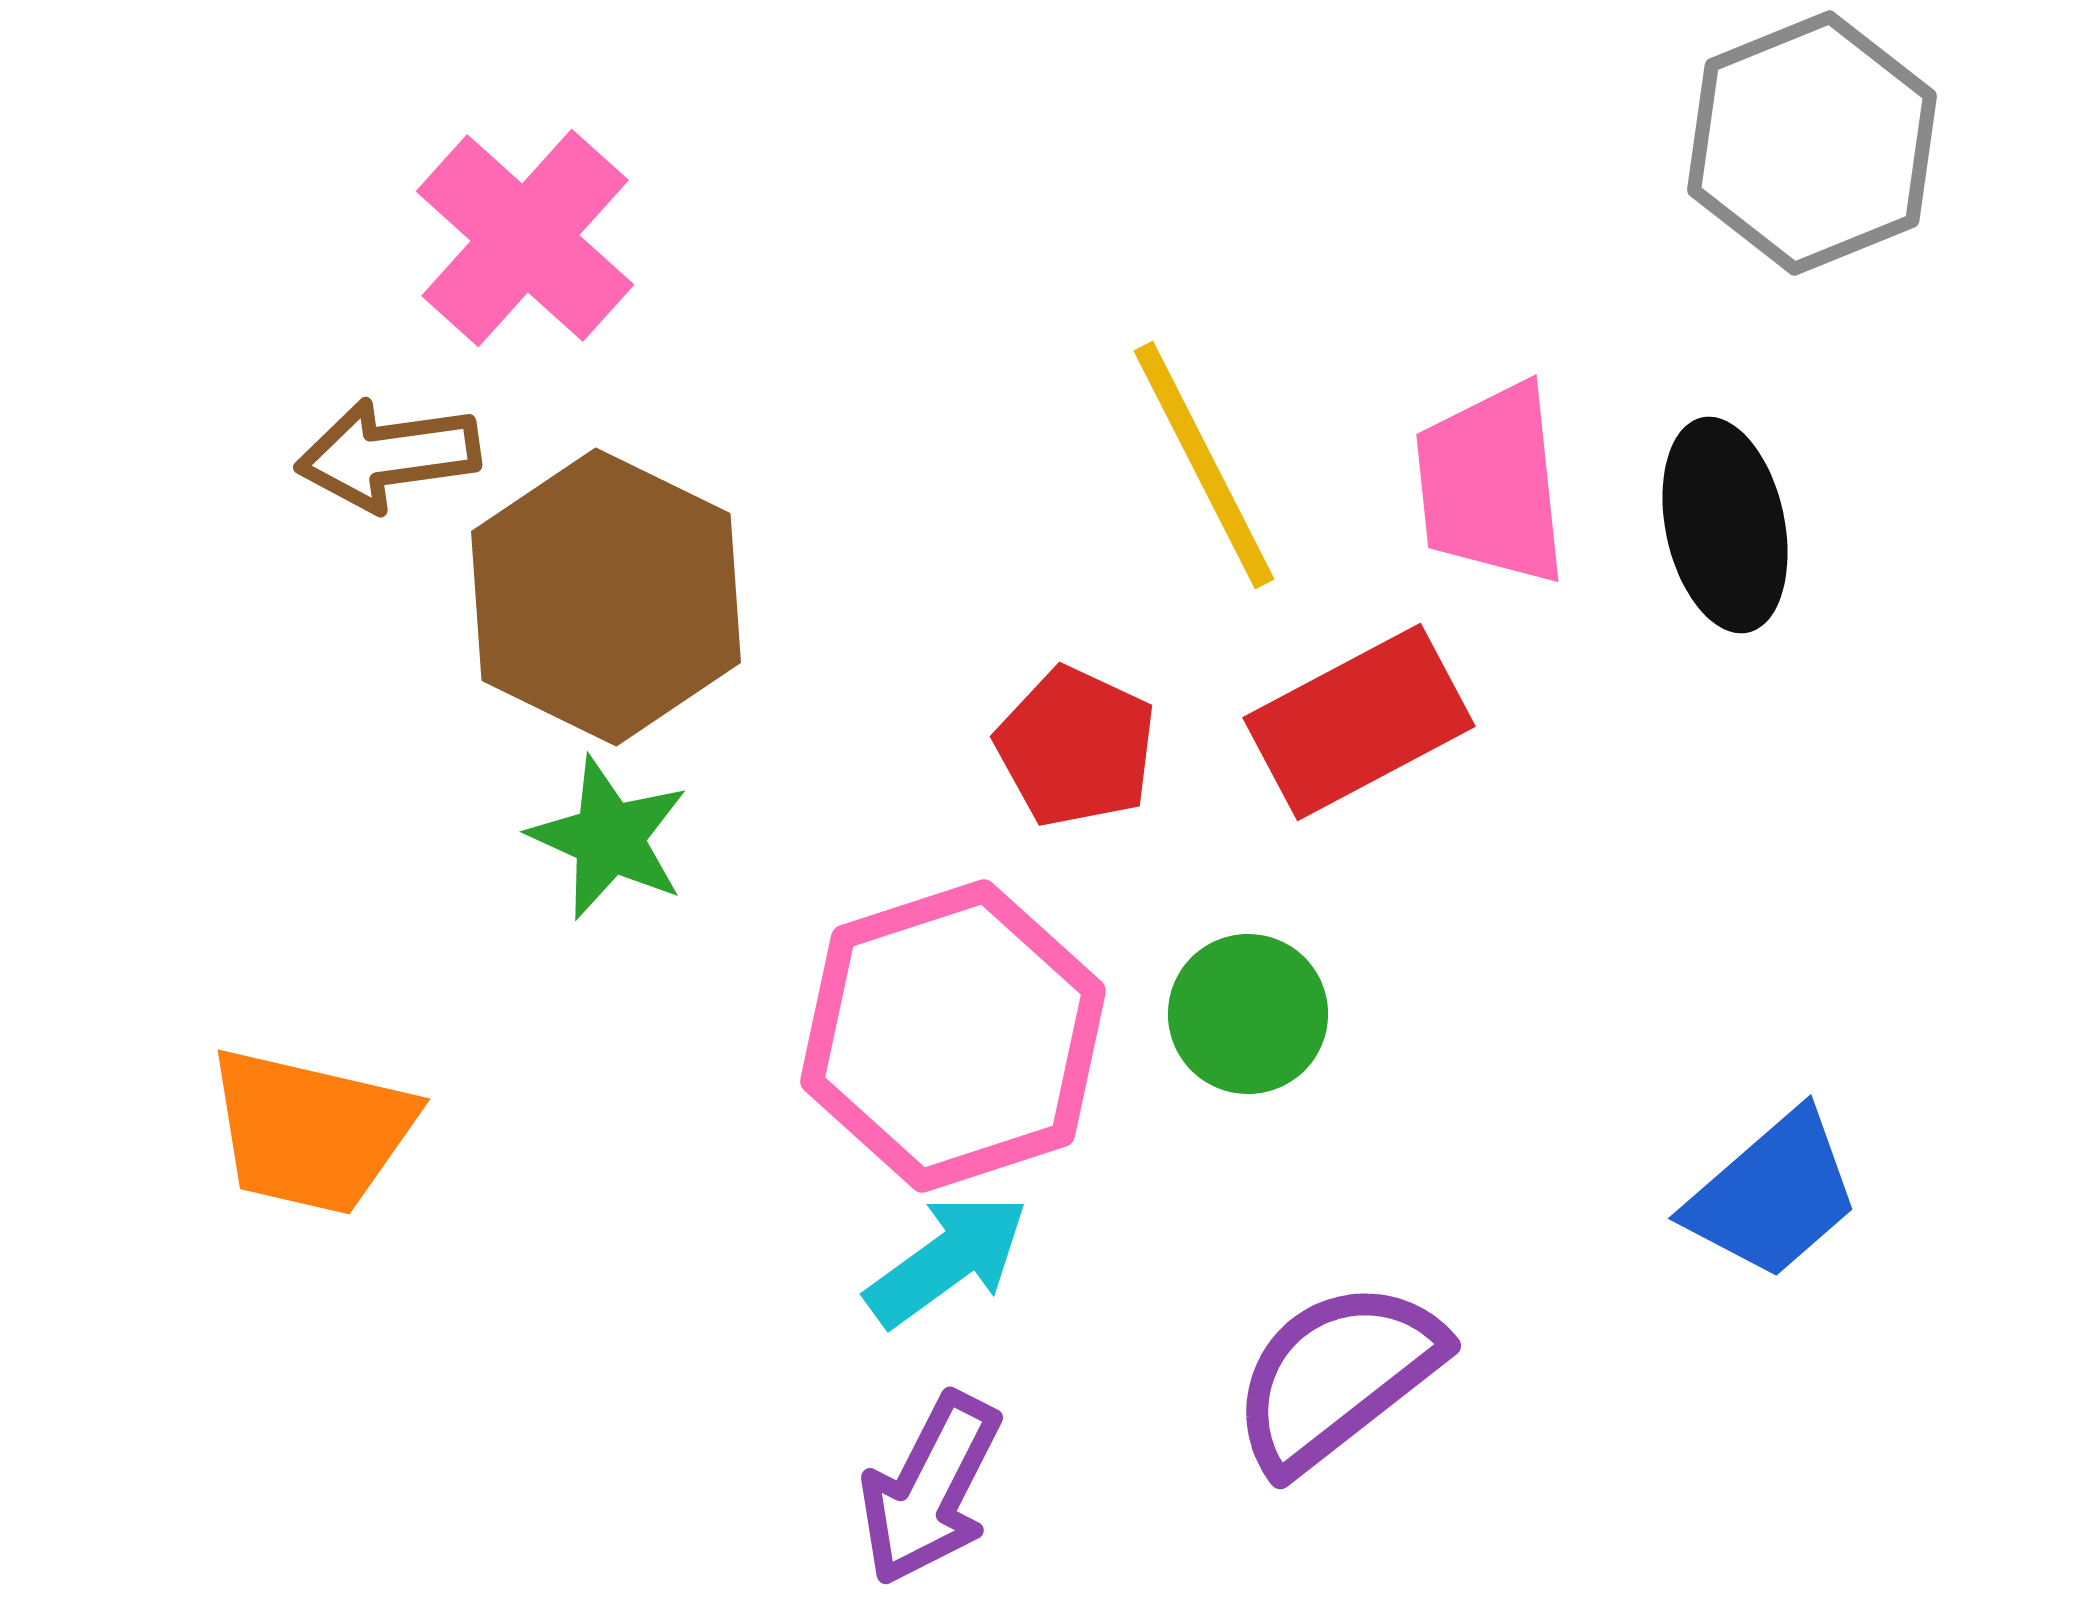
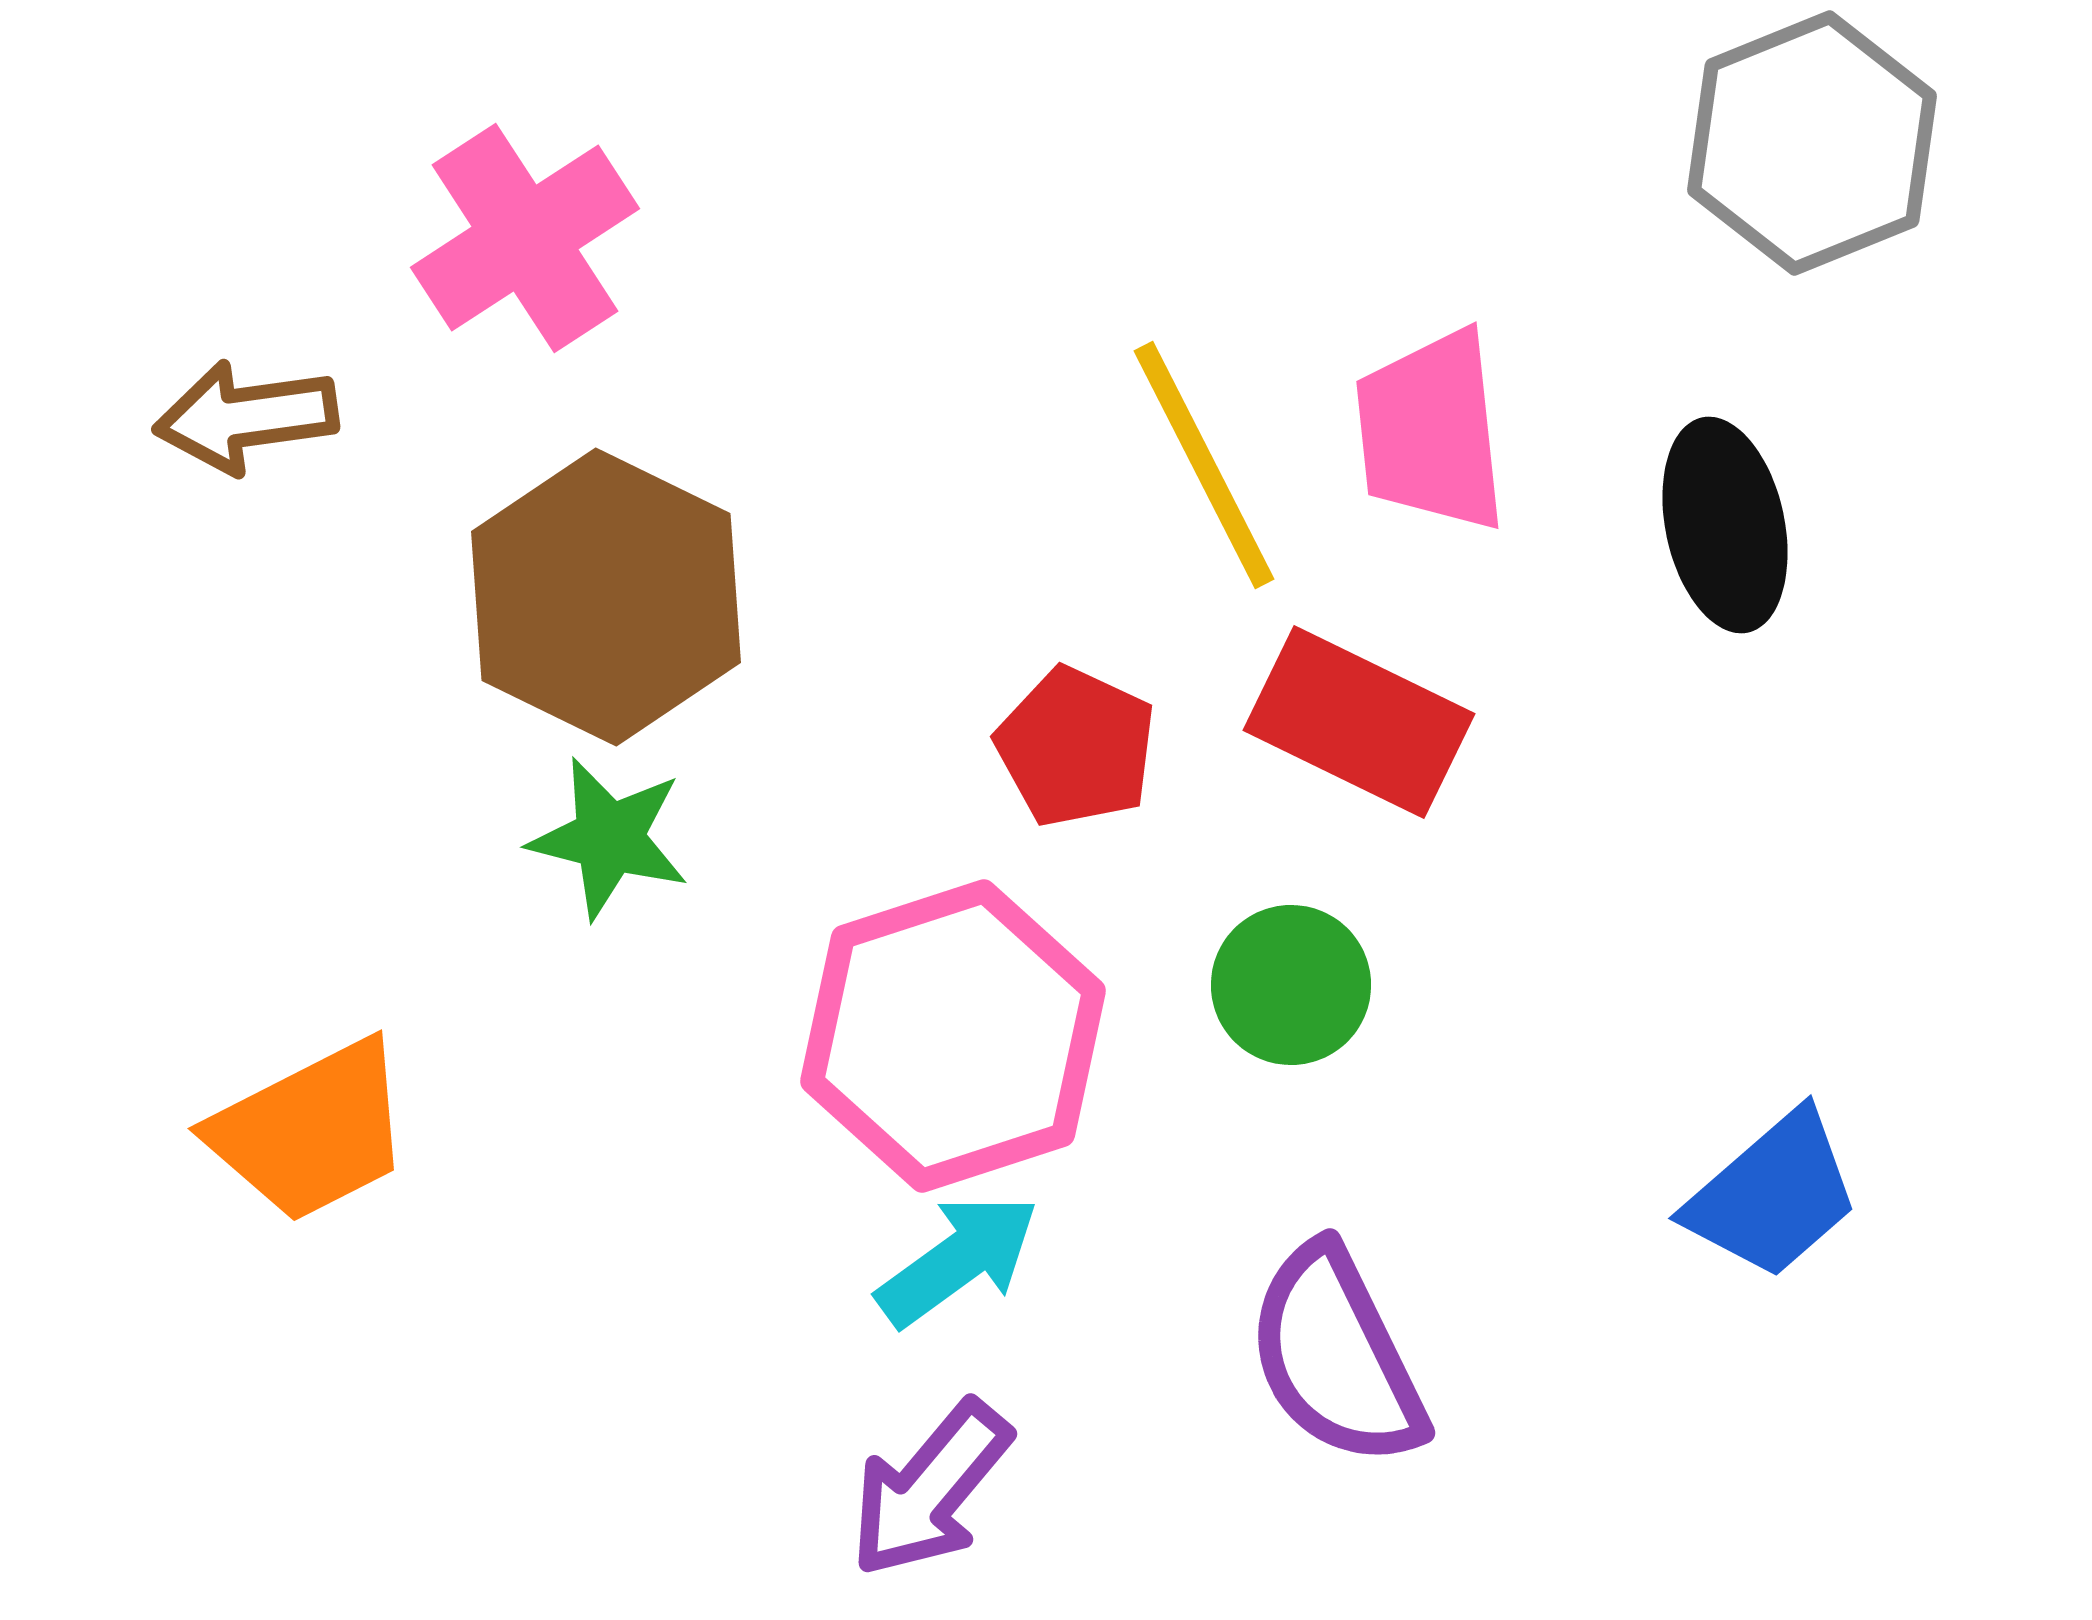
pink cross: rotated 15 degrees clockwise
brown arrow: moved 142 px left, 38 px up
pink trapezoid: moved 60 px left, 53 px up
red rectangle: rotated 54 degrees clockwise
green star: rotated 10 degrees counterclockwise
green circle: moved 43 px right, 29 px up
orange trapezoid: rotated 40 degrees counterclockwise
cyan arrow: moved 11 px right
purple semicircle: moved 1 px left, 20 px up; rotated 78 degrees counterclockwise
purple arrow: rotated 13 degrees clockwise
